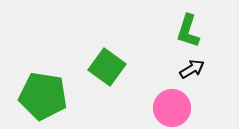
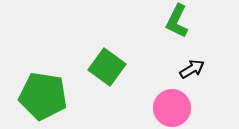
green L-shape: moved 11 px left, 10 px up; rotated 8 degrees clockwise
